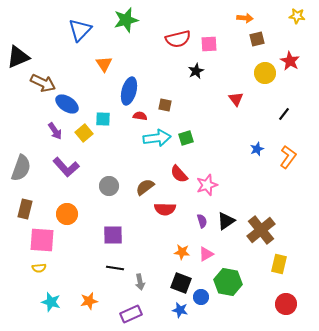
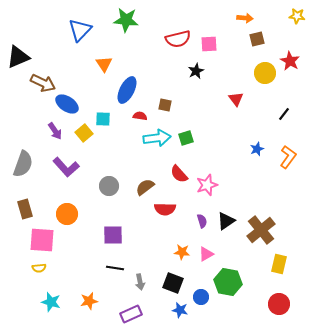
green star at (126, 20): rotated 20 degrees clockwise
blue ellipse at (129, 91): moved 2 px left, 1 px up; rotated 12 degrees clockwise
gray semicircle at (21, 168): moved 2 px right, 4 px up
brown rectangle at (25, 209): rotated 30 degrees counterclockwise
black square at (181, 283): moved 8 px left
red circle at (286, 304): moved 7 px left
